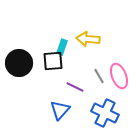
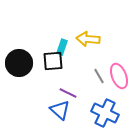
purple line: moved 7 px left, 6 px down
blue triangle: rotated 30 degrees counterclockwise
